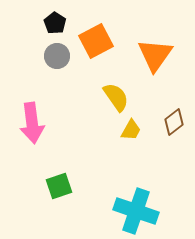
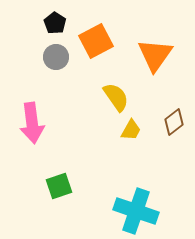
gray circle: moved 1 px left, 1 px down
